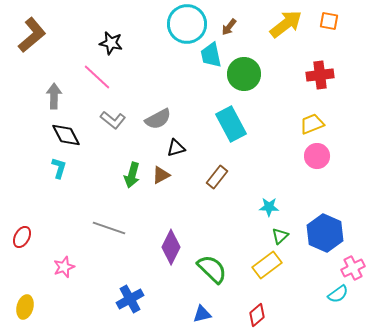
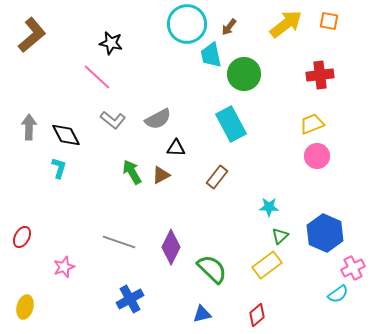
gray arrow: moved 25 px left, 31 px down
black triangle: rotated 18 degrees clockwise
green arrow: moved 3 px up; rotated 135 degrees clockwise
gray line: moved 10 px right, 14 px down
